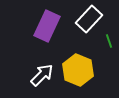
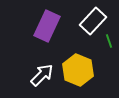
white rectangle: moved 4 px right, 2 px down
